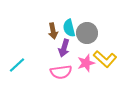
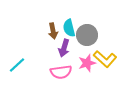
gray circle: moved 2 px down
pink star: moved 1 px right
